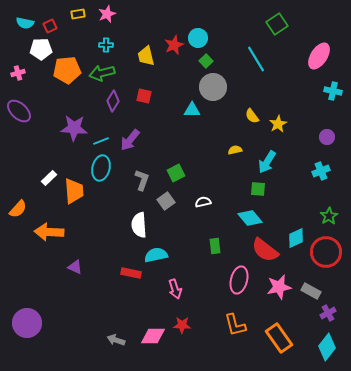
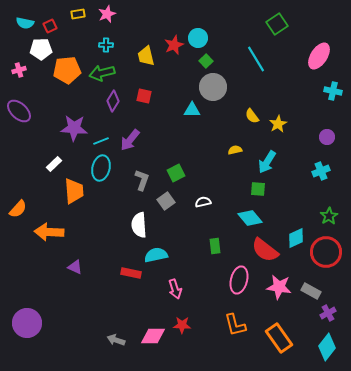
pink cross at (18, 73): moved 1 px right, 3 px up
white rectangle at (49, 178): moved 5 px right, 14 px up
pink star at (279, 287): rotated 20 degrees clockwise
